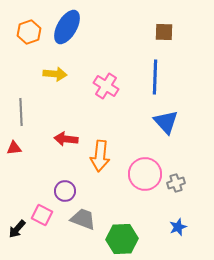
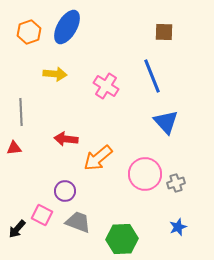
blue line: moved 3 px left, 1 px up; rotated 24 degrees counterclockwise
orange arrow: moved 2 px left, 2 px down; rotated 44 degrees clockwise
gray trapezoid: moved 5 px left, 3 px down
